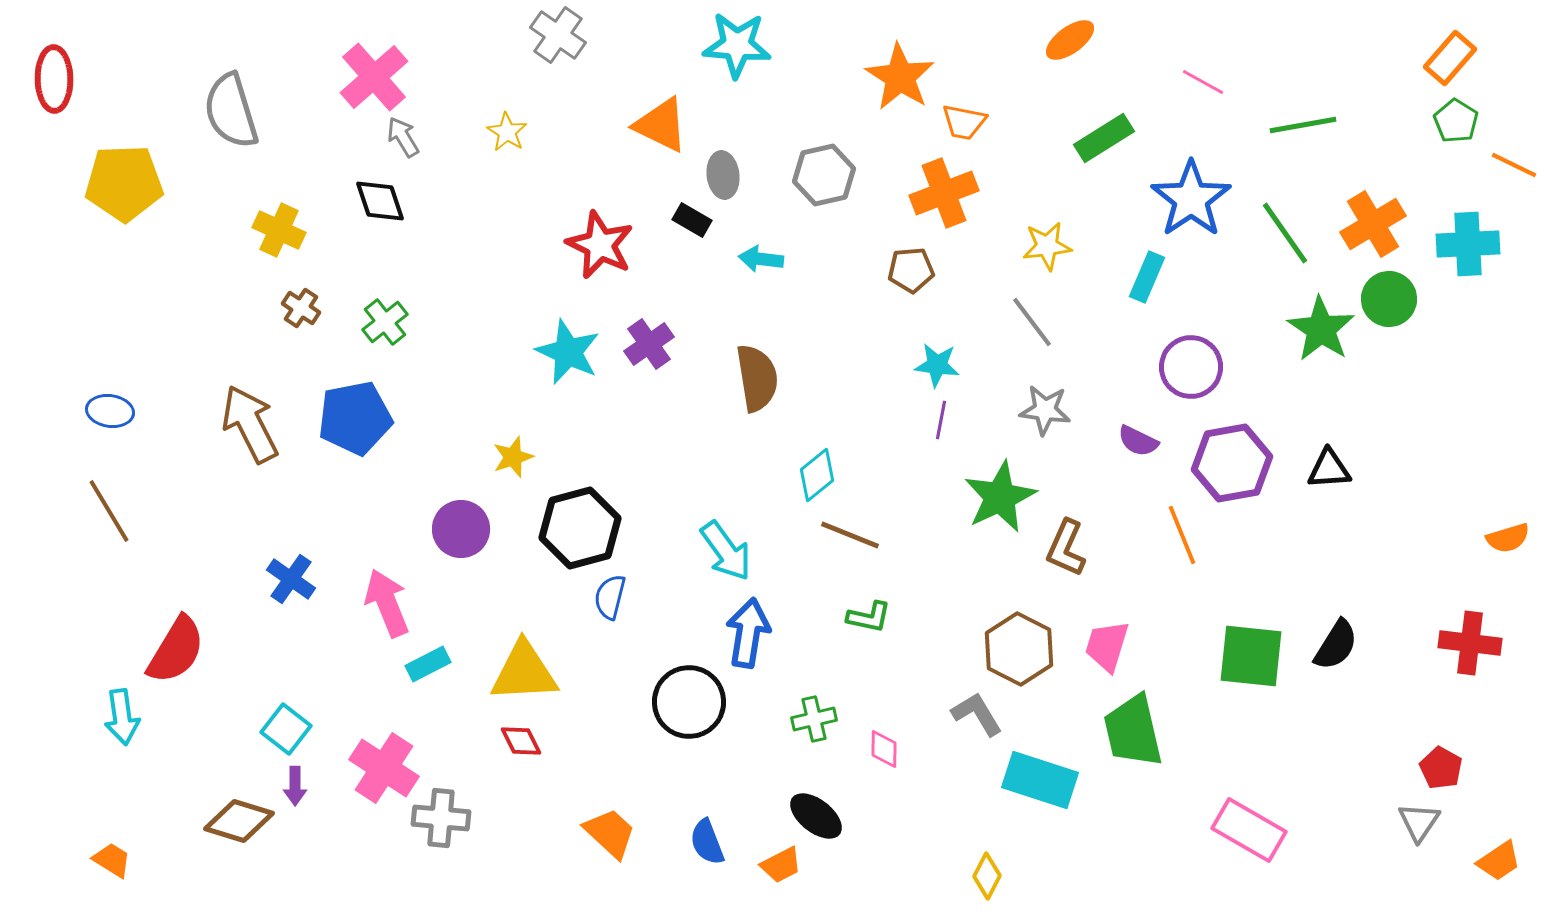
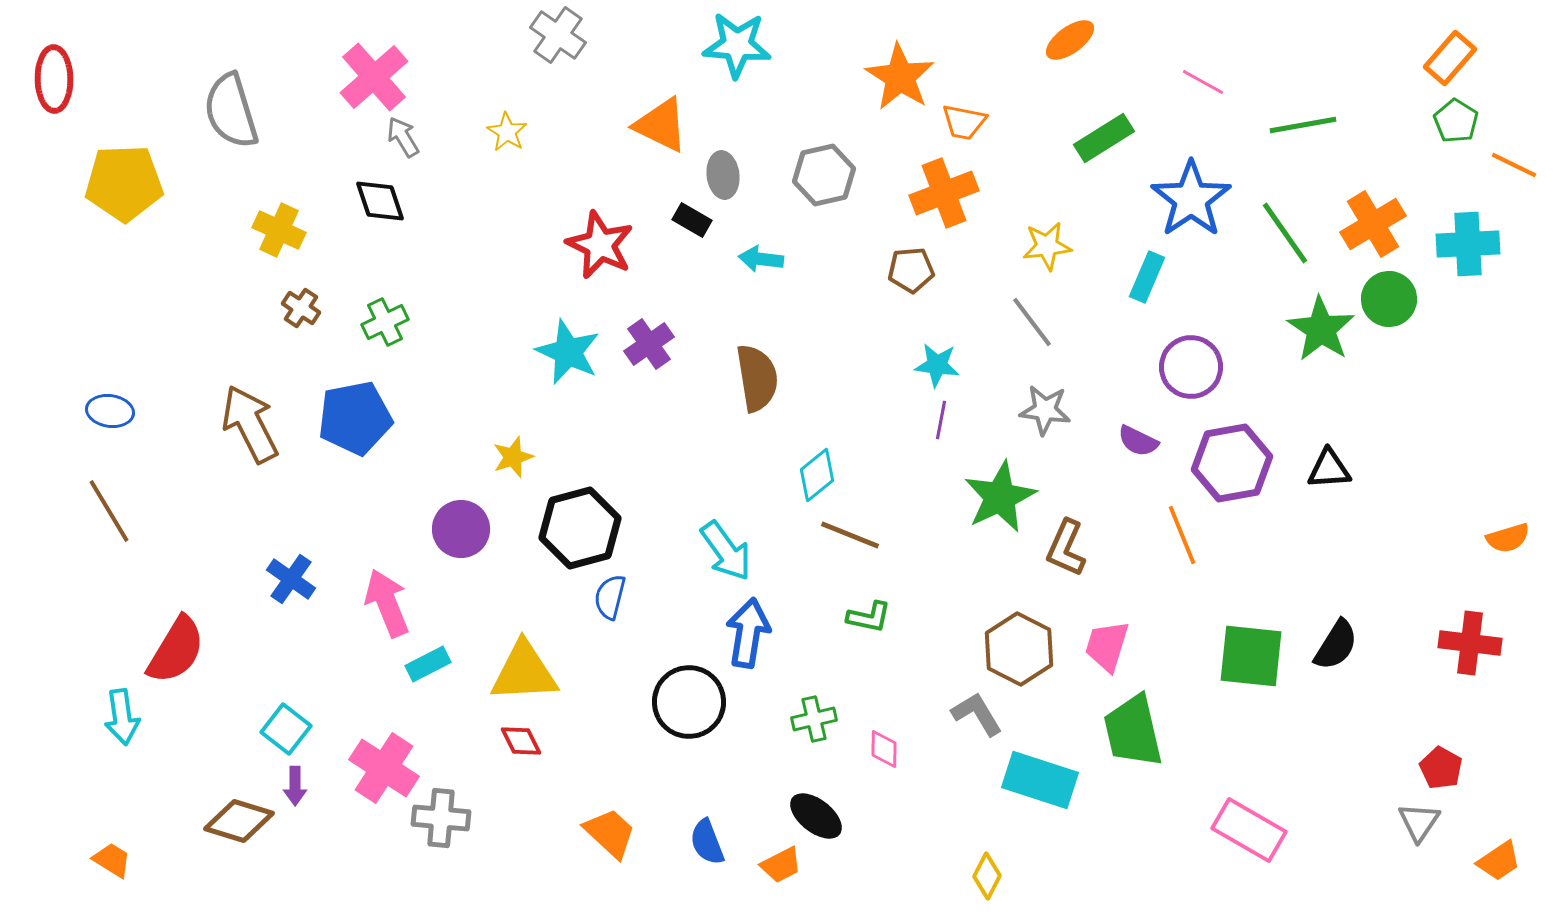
green cross at (385, 322): rotated 12 degrees clockwise
